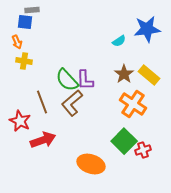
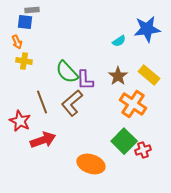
brown star: moved 6 px left, 2 px down
green semicircle: moved 8 px up
